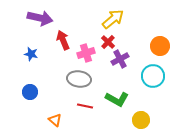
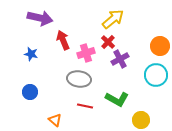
cyan circle: moved 3 px right, 1 px up
